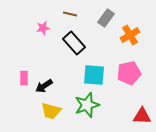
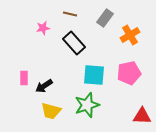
gray rectangle: moved 1 px left
